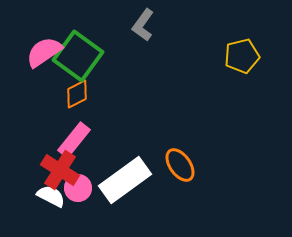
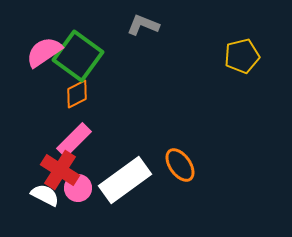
gray L-shape: rotated 76 degrees clockwise
pink rectangle: rotated 6 degrees clockwise
white semicircle: moved 6 px left, 1 px up
